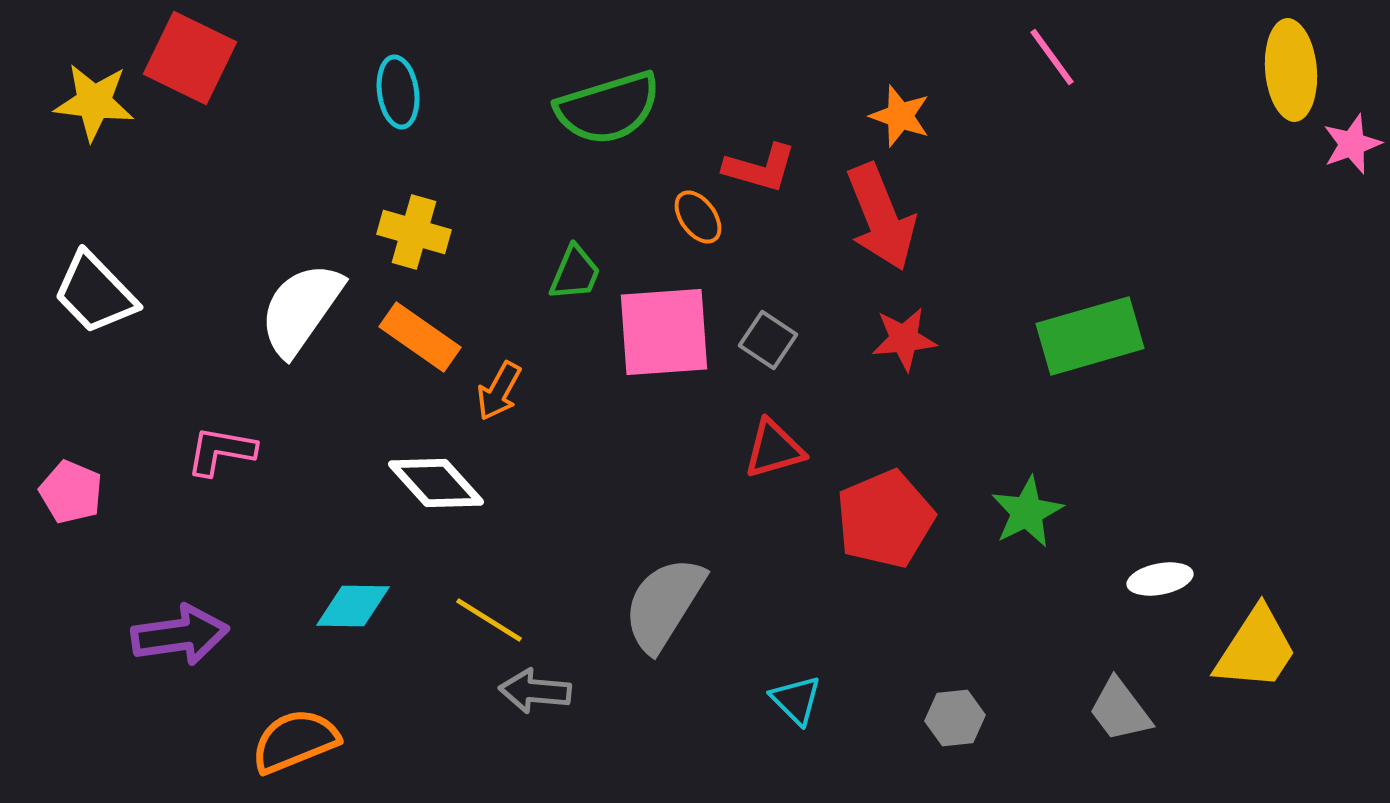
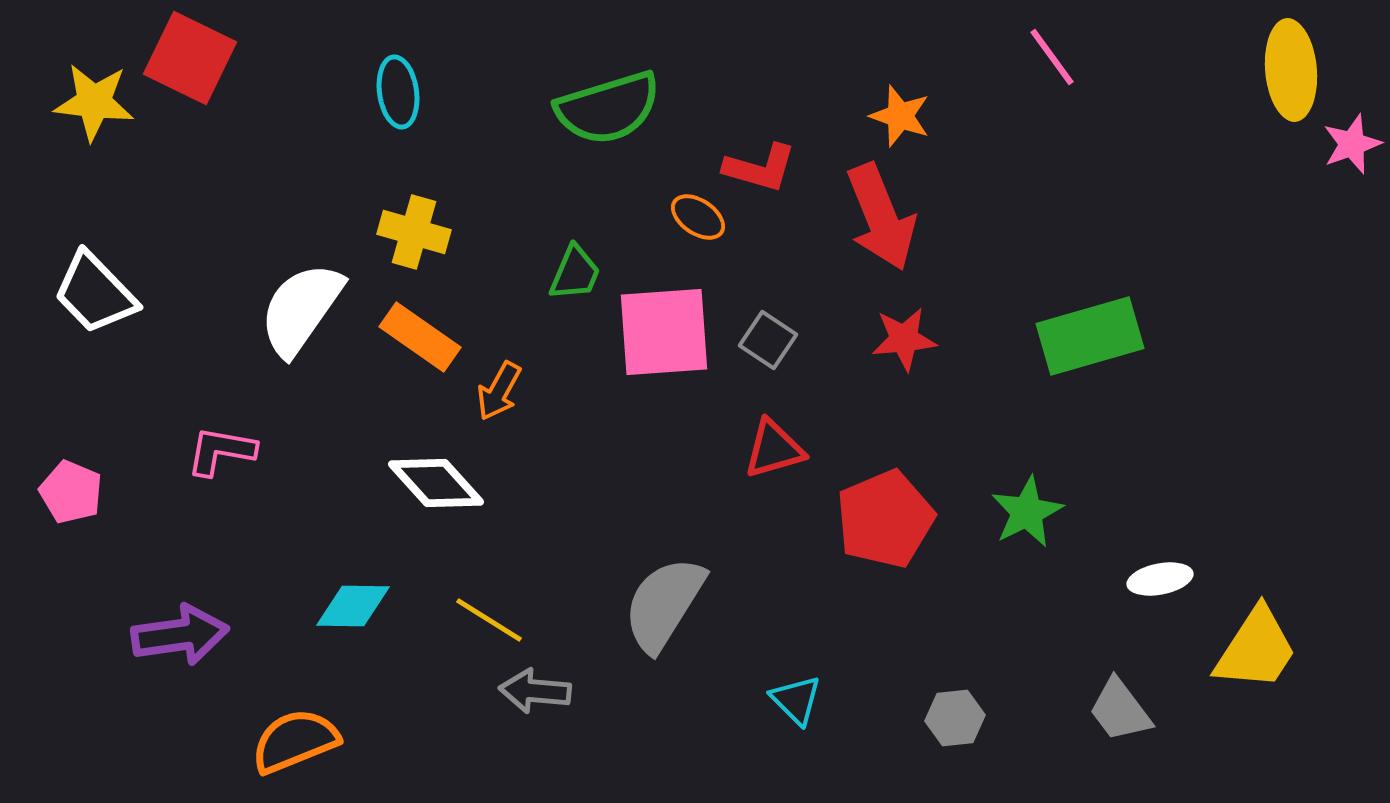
orange ellipse: rotated 20 degrees counterclockwise
